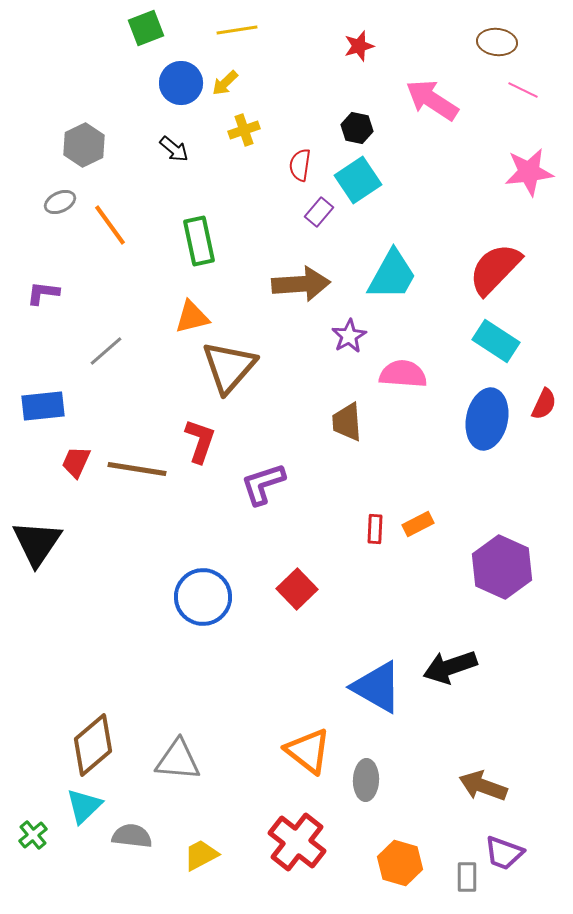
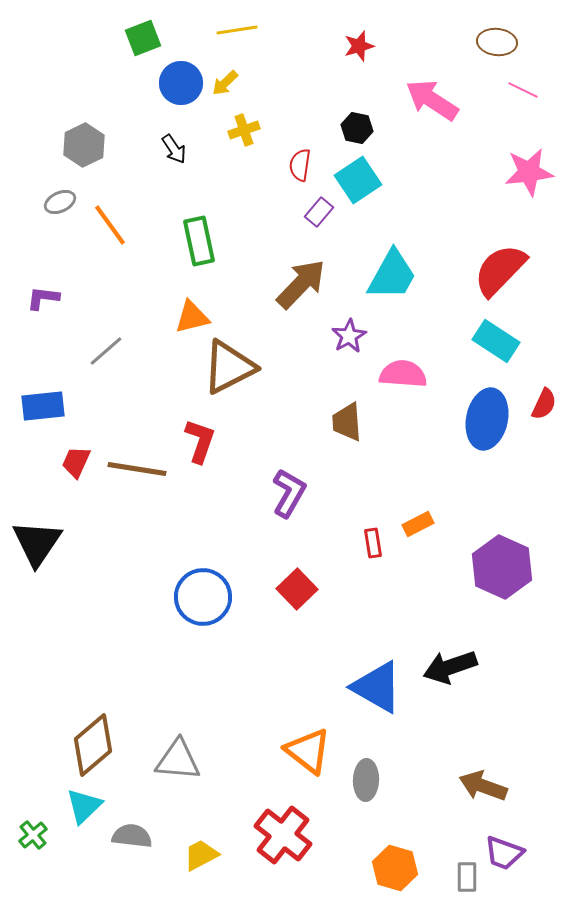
green square at (146, 28): moved 3 px left, 10 px down
black arrow at (174, 149): rotated 16 degrees clockwise
red semicircle at (495, 269): moved 5 px right, 1 px down
brown arrow at (301, 284): rotated 42 degrees counterclockwise
purple L-shape at (43, 293): moved 5 px down
brown triangle at (229, 367): rotated 22 degrees clockwise
purple L-shape at (263, 484): moved 26 px right, 9 px down; rotated 138 degrees clockwise
red rectangle at (375, 529): moved 2 px left, 14 px down; rotated 12 degrees counterclockwise
red cross at (297, 842): moved 14 px left, 7 px up
orange hexagon at (400, 863): moved 5 px left, 5 px down
